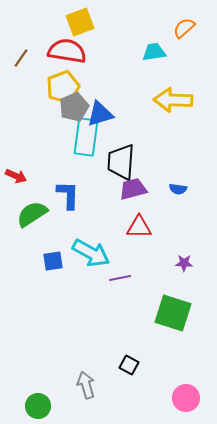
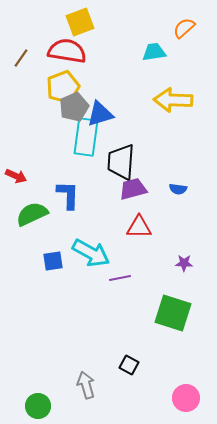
green semicircle: rotated 8 degrees clockwise
